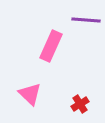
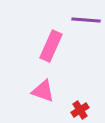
pink triangle: moved 13 px right, 3 px up; rotated 25 degrees counterclockwise
red cross: moved 6 px down
